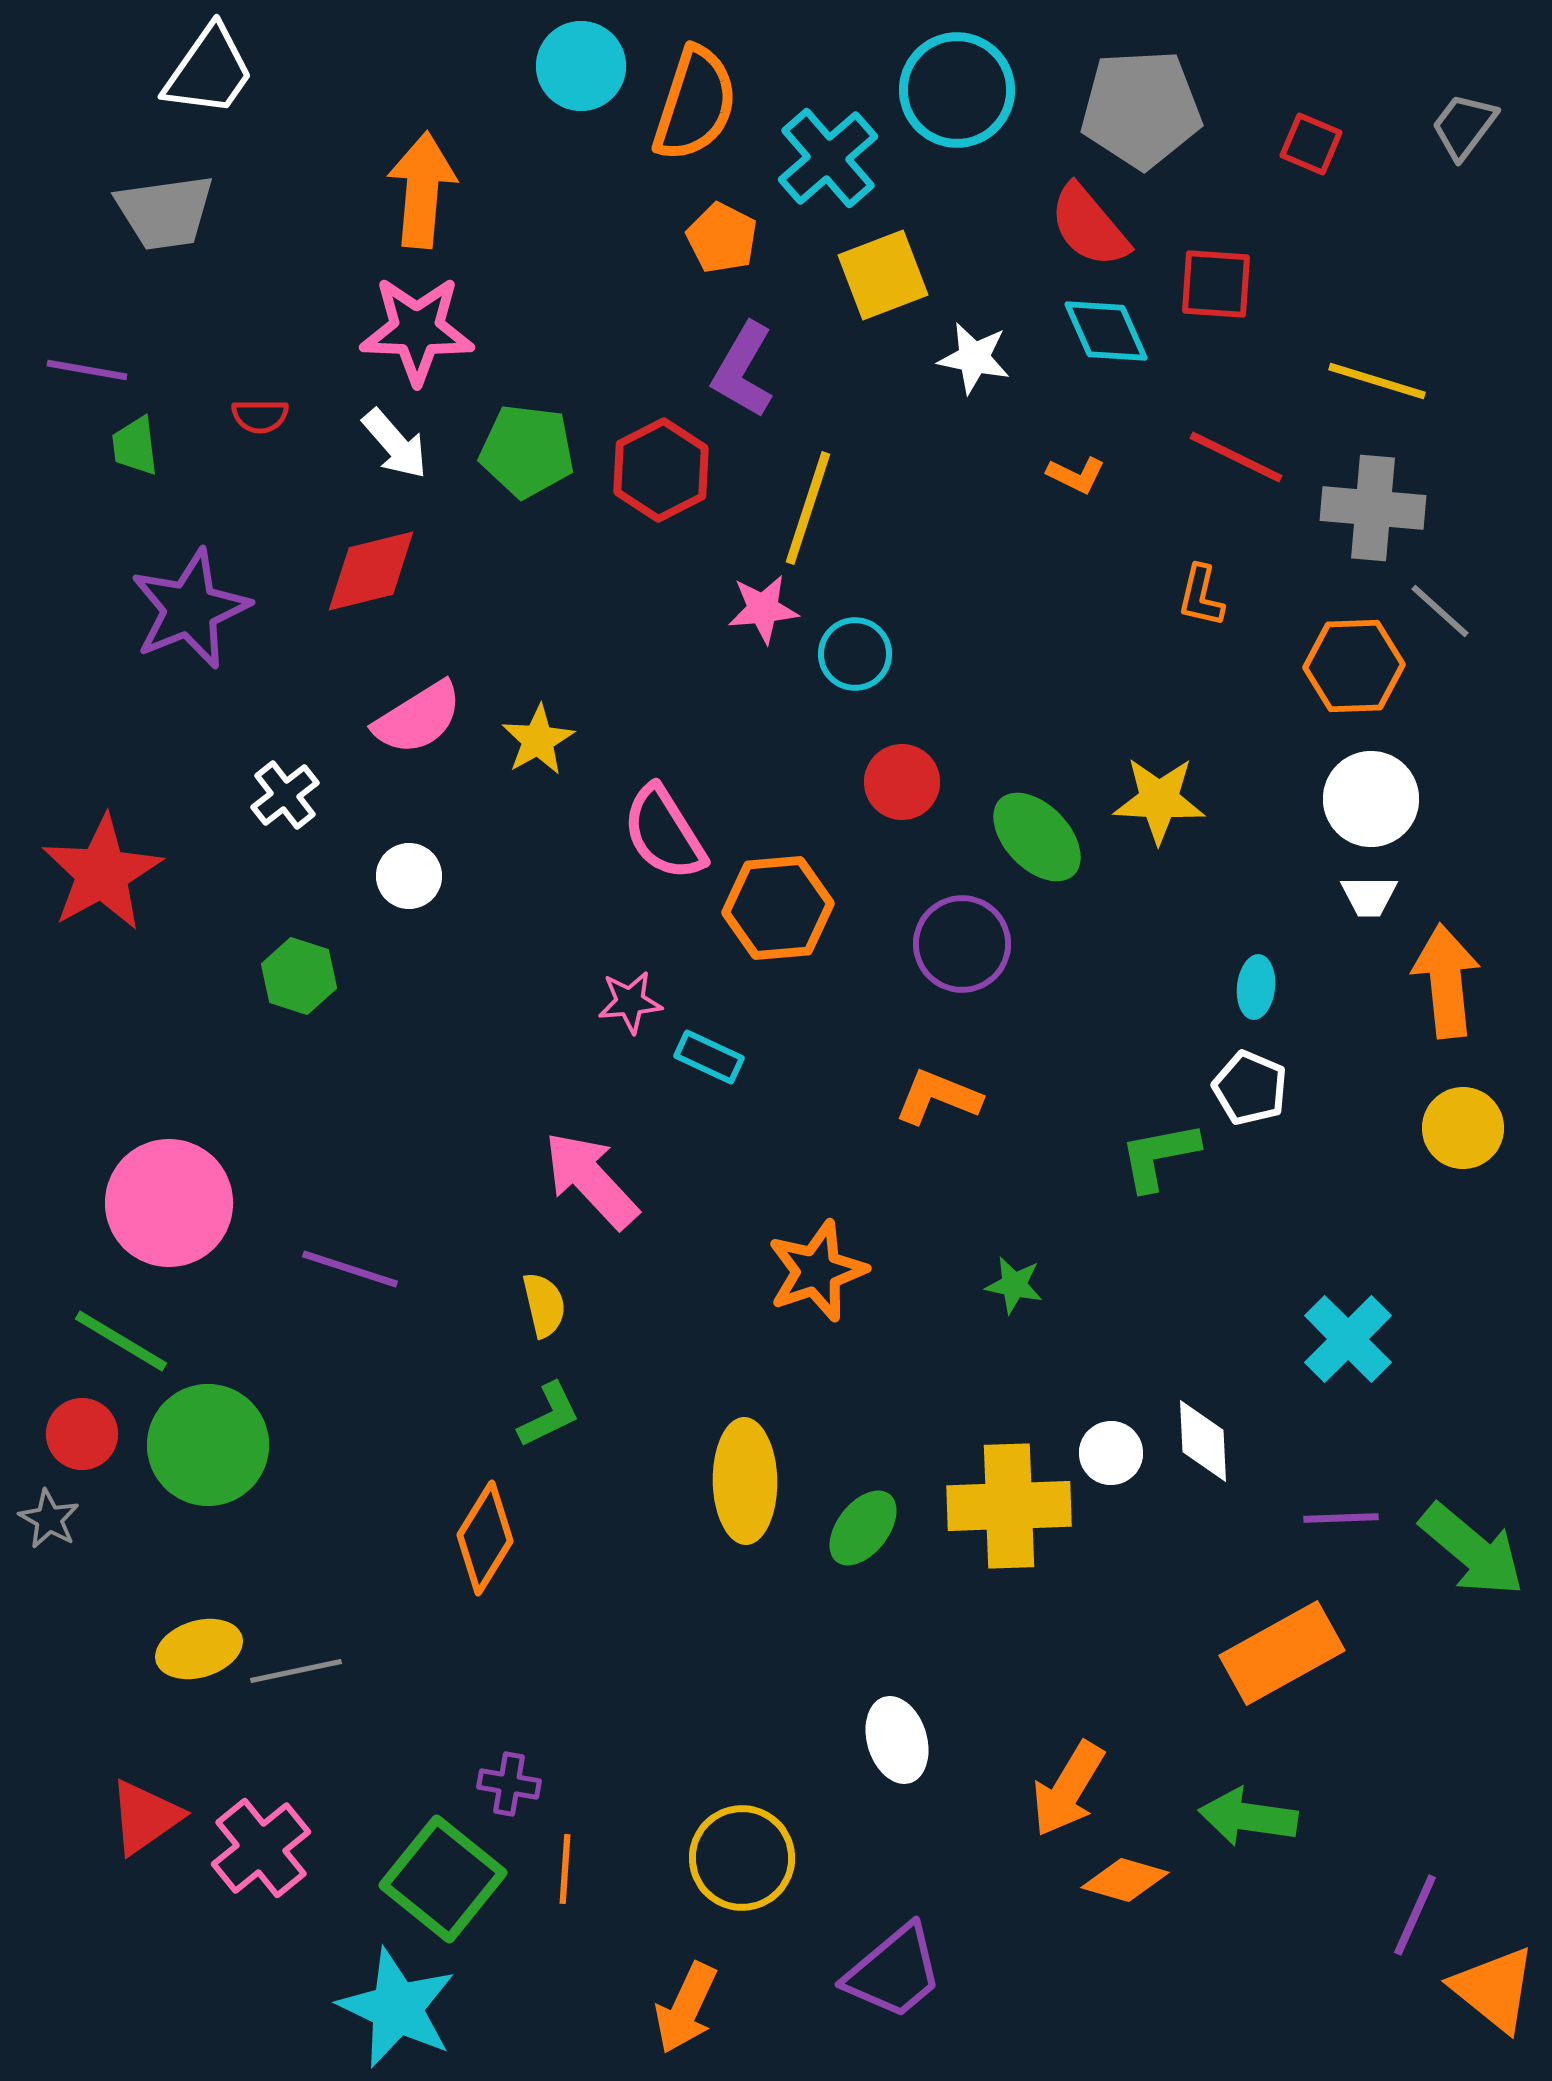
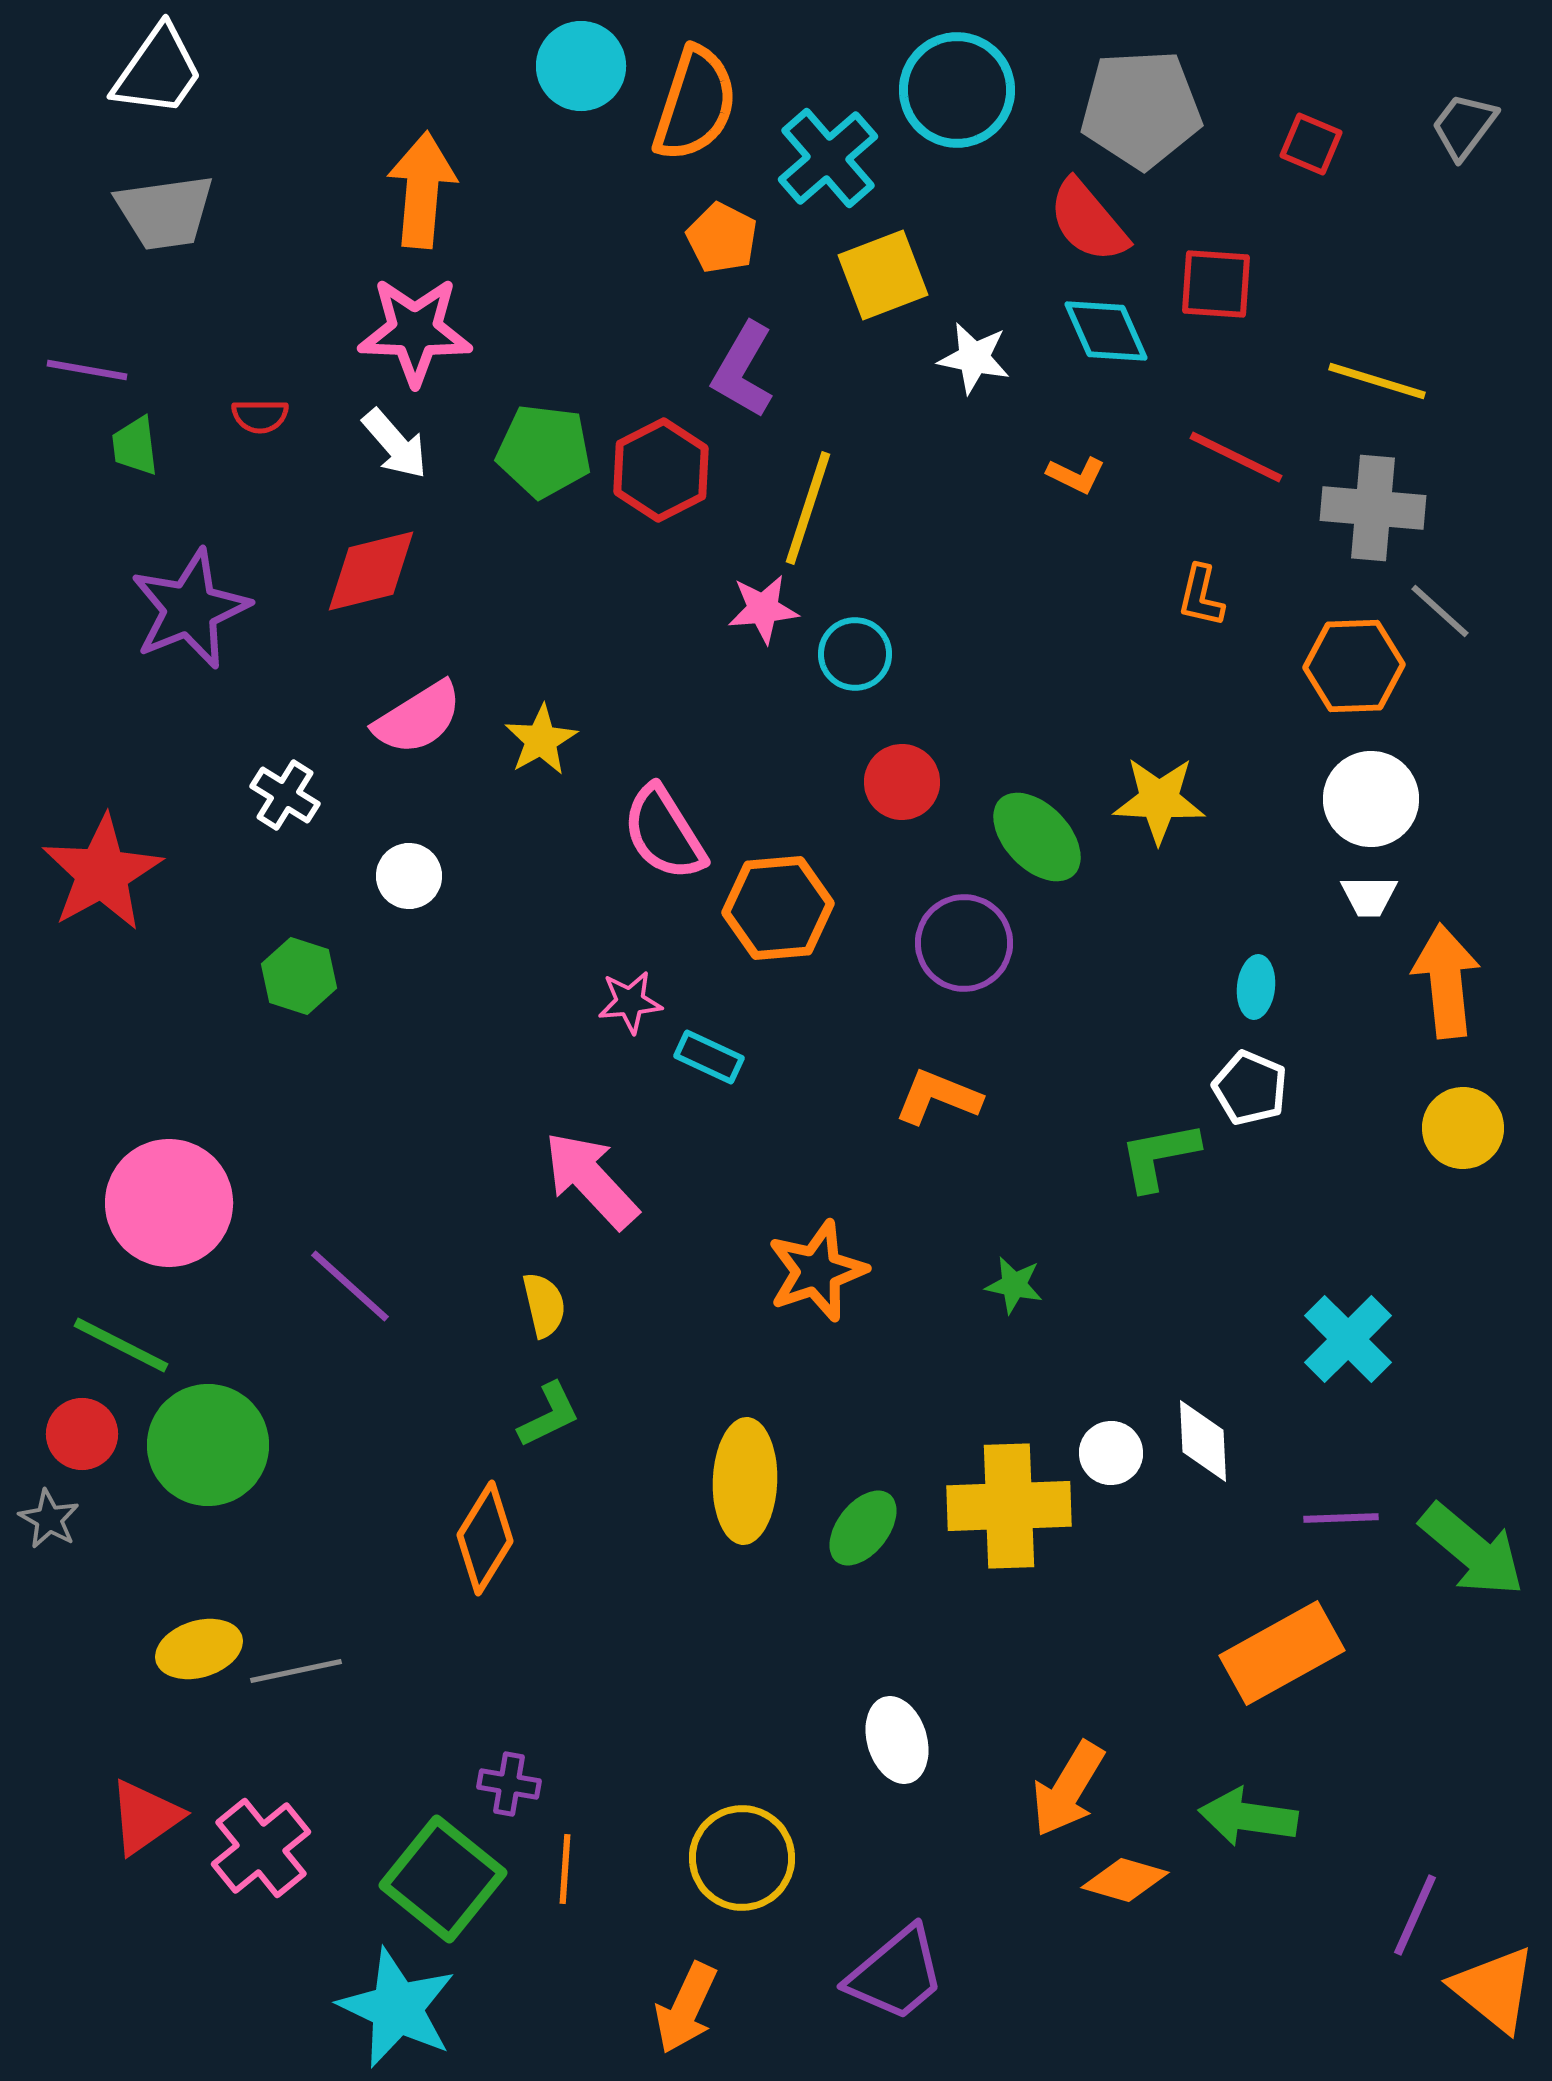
white trapezoid at (209, 71): moved 51 px left
red semicircle at (1089, 226): moved 1 px left, 5 px up
pink star at (417, 330): moved 2 px left, 1 px down
green pentagon at (527, 451): moved 17 px right
yellow star at (538, 740): moved 3 px right
white cross at (285, 795): rotated 20 degrees counterclockwise
purple circle at (962, 944): moved 2 px right, 1 px up
purple line at (350, 1269): moved 17 px down; rotated 24 degrees clockwise
green line at (121, 1341): moved 4 px down; rotated 4 degrees counterclockwise
yellow ellipse at (745, 1481): rotated 3 degrees clockwise
purple trapezoid at (894, 1972): moved 2 px right, 2 px down
